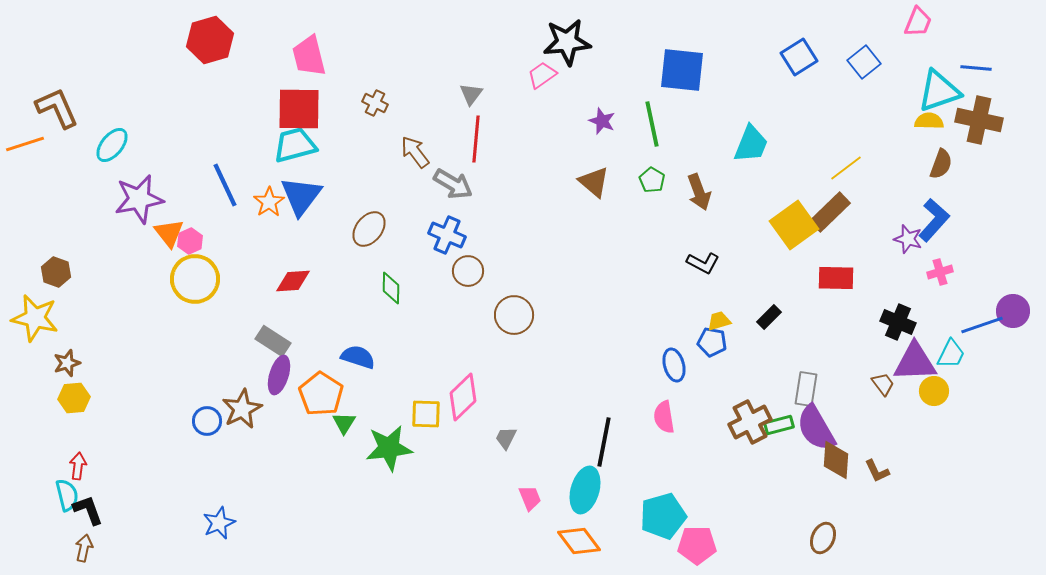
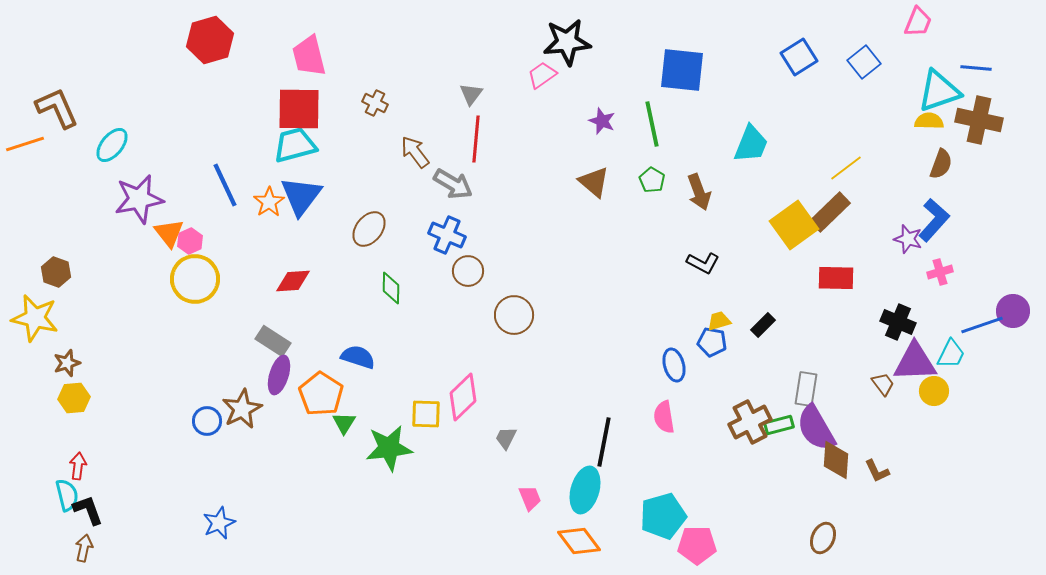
black rectangle at (769, 317): moved 6 px left, 8 px down
